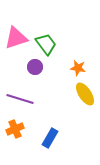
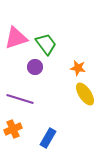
orange cross: moved 2 px left
blue rectangle: moved 2 px left
